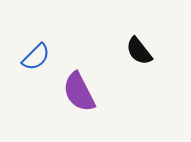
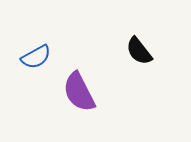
blue semicircle: rotated 16 degrees clockwise
